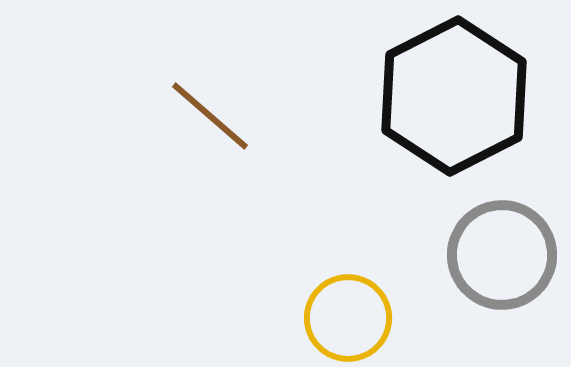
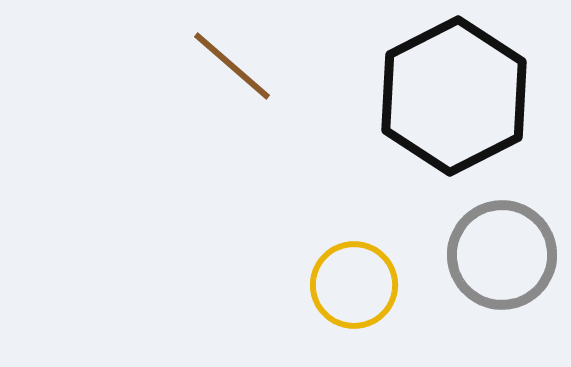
brown line: moved 22 px right, 50 px up
yellow circle: moved 6 px right, 33 px up
